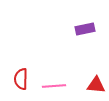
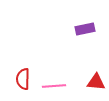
red semicircle: moved 2 px right
red triangle: moved 3 px up
